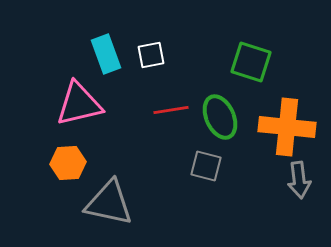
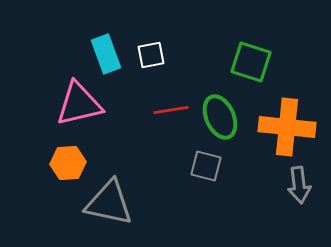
gray arrow: moved 5 px down
